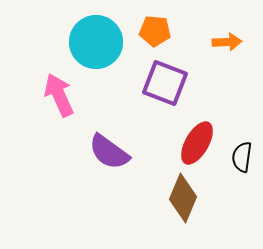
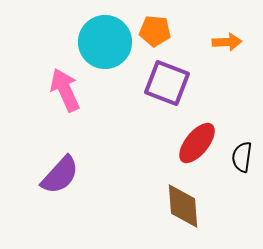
cyan circle: moved 9 px right
purple square: moved 2 px right
pink arrow: moved 6 px right, 5 px up
red ellipse: rotated 9 degrees clockwise
purple semicircle: moved 49 px left, 23 px down; rotated 84 degrees counterclockwise
brown diamond: moved 8 px down; rotated 27 degrees counterclockwise
